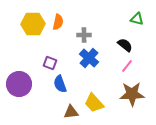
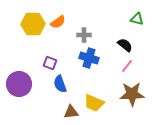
orange semicircle: rotated 42 degrees clockwise
blue cross: rotated 24 degrees counterclockwise
yellow trapezoid: rotated 25 degrees counterclockwise
